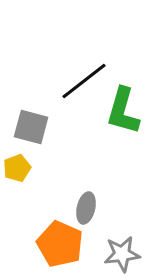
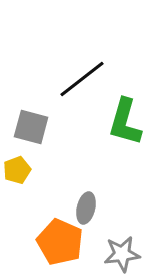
black line: moved 2 px left, 2 px up
green L-shape: moved 2 px right, 11 px down
yellow pentagon: moved 2 px down
orange pentagon: moved 2 px up
